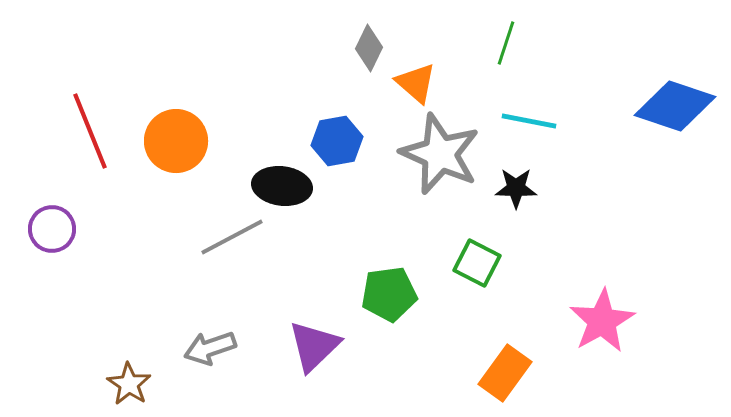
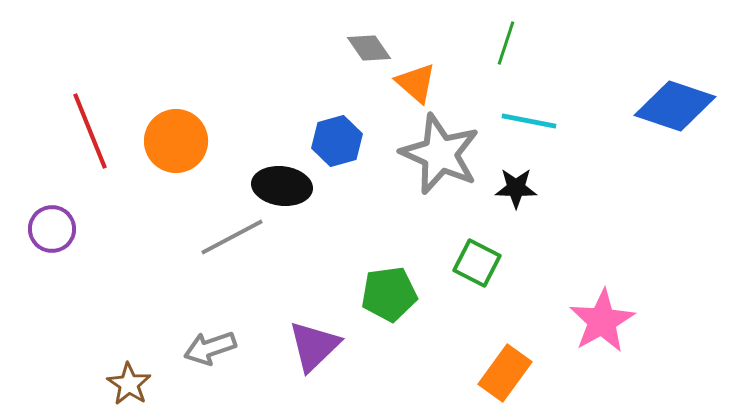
gray diamond: rotated 60 degrees counterclockwise
blue hexagon: rotated 6 degrees counterclockwise
